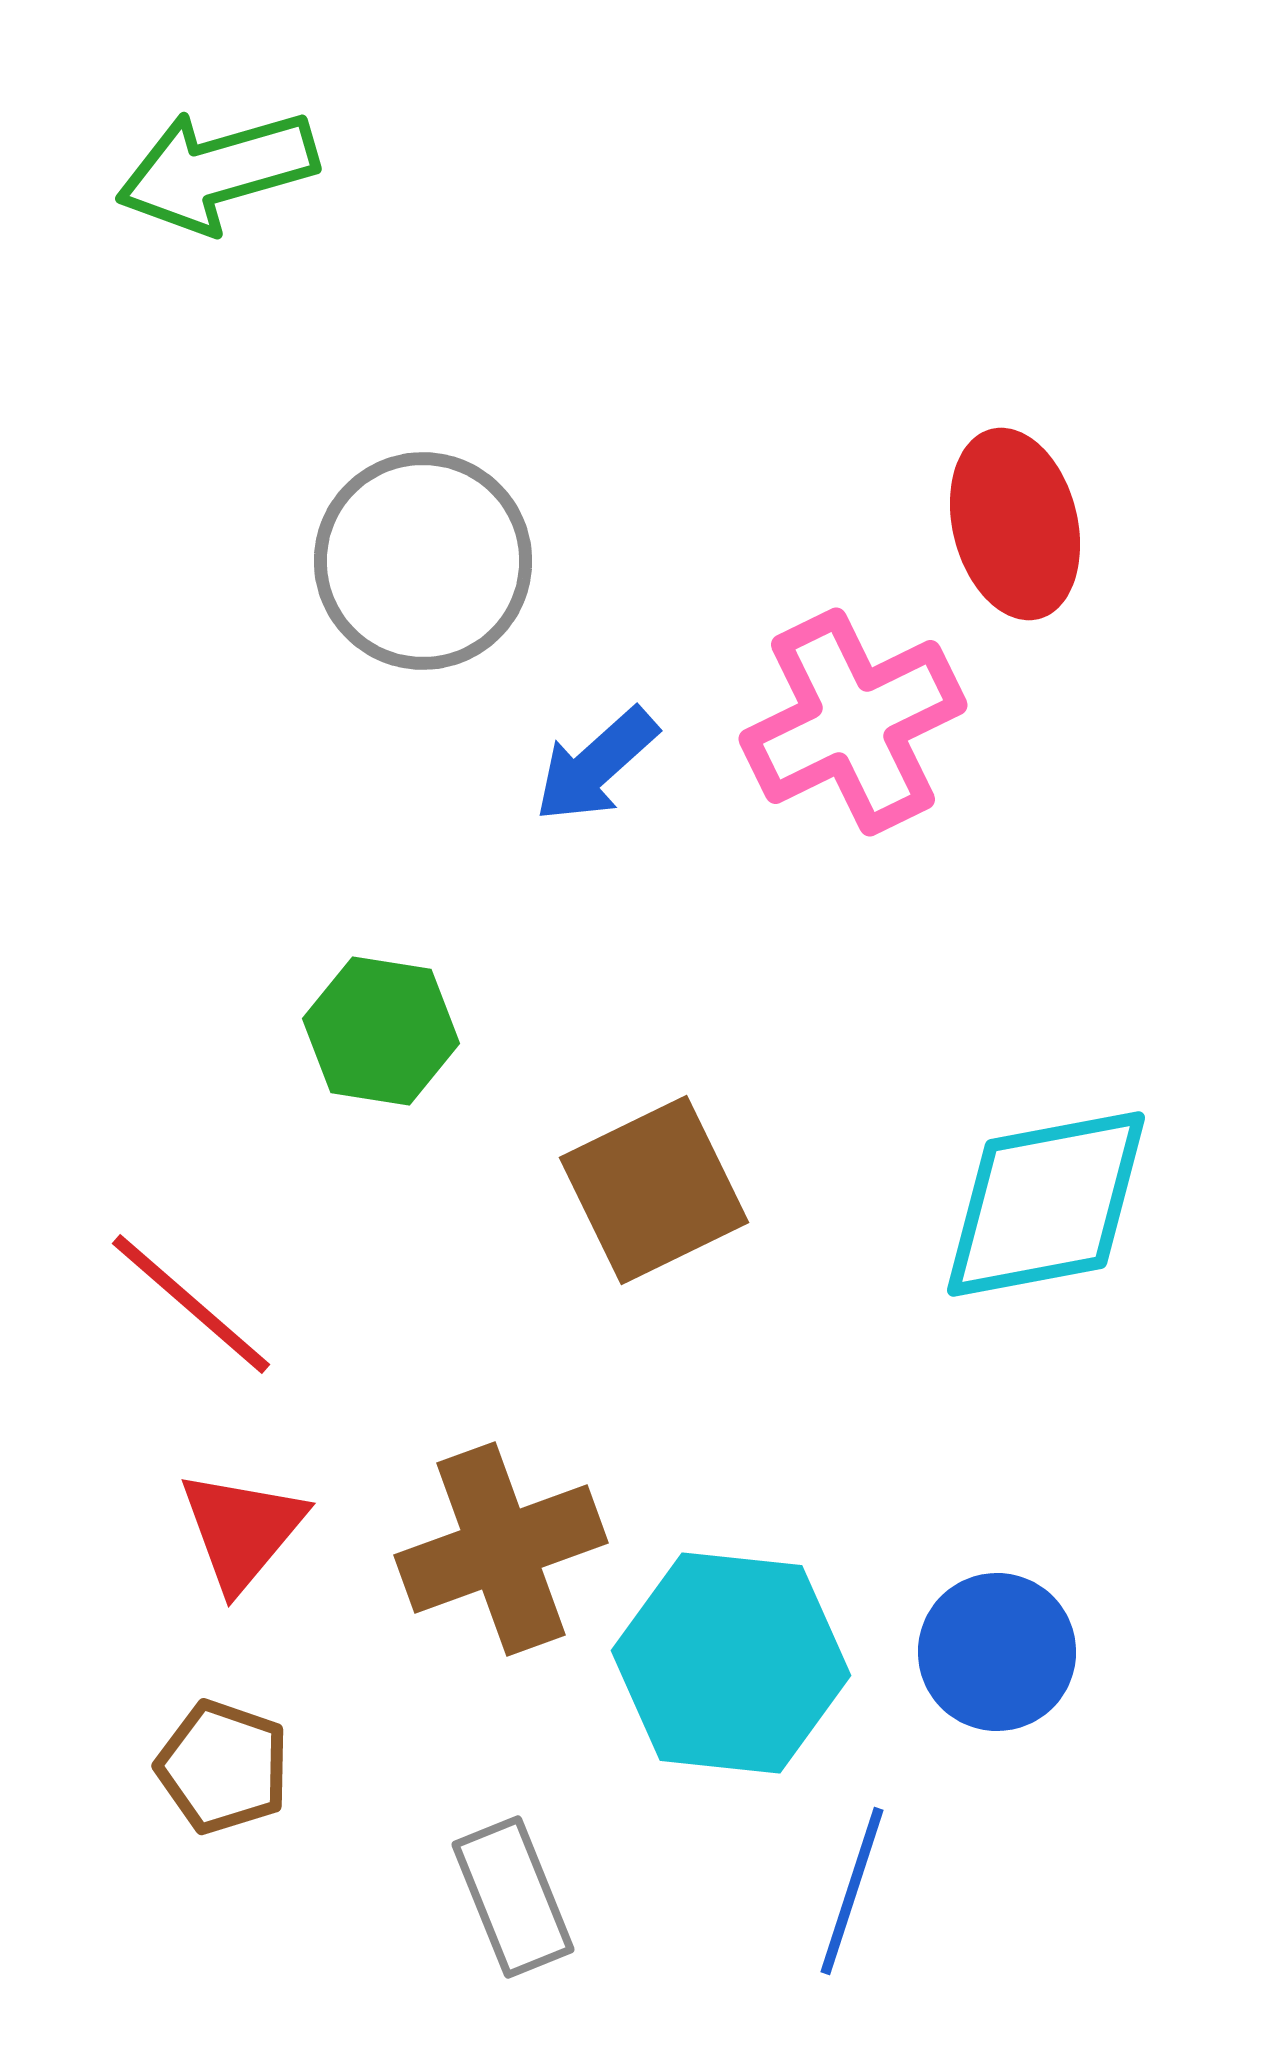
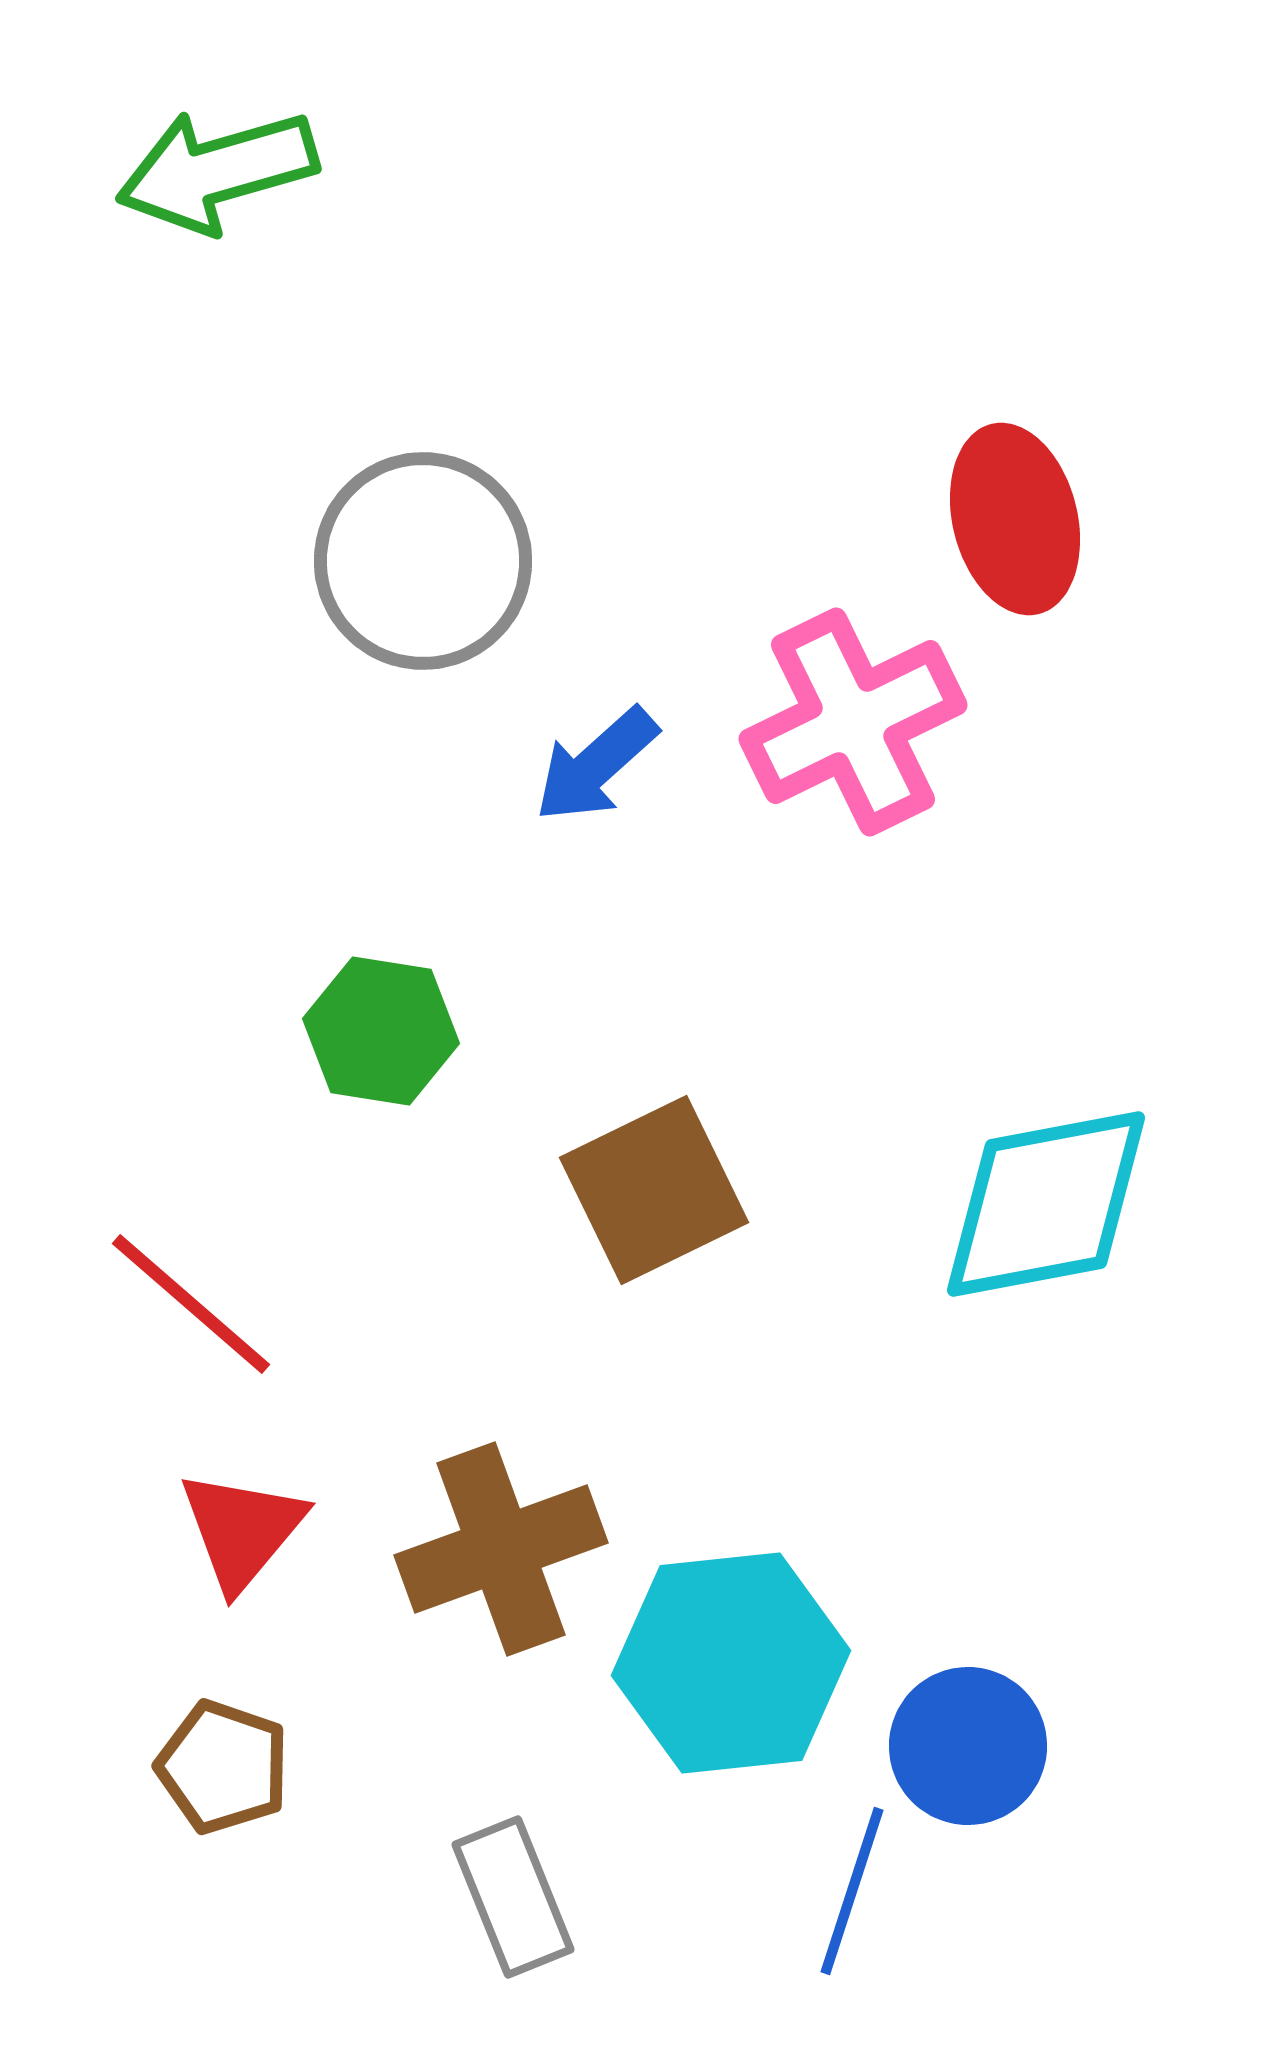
red ellipse: moved 5 px up
blue circle: moved 29 px left, 94 px down
cyan hexagon: rotated 12 degrees counterclockwise
